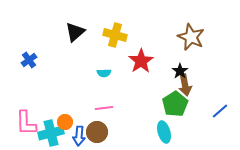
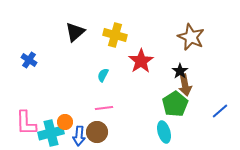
blue cross: rotated 21 degrees counterclockwise
cyan semicircle: moved 1 px left, 2 px down; rotated 120 degrees clockwise
